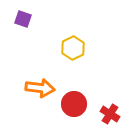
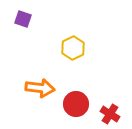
red circle: moved 2 px right
